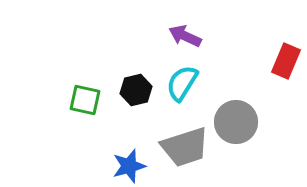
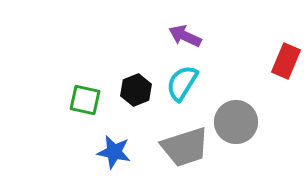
black hexagon: rotated 8 degrees counterclockwise
blue star: moved 15 px left, 14 px up; rotated 28 degrees clockwise
